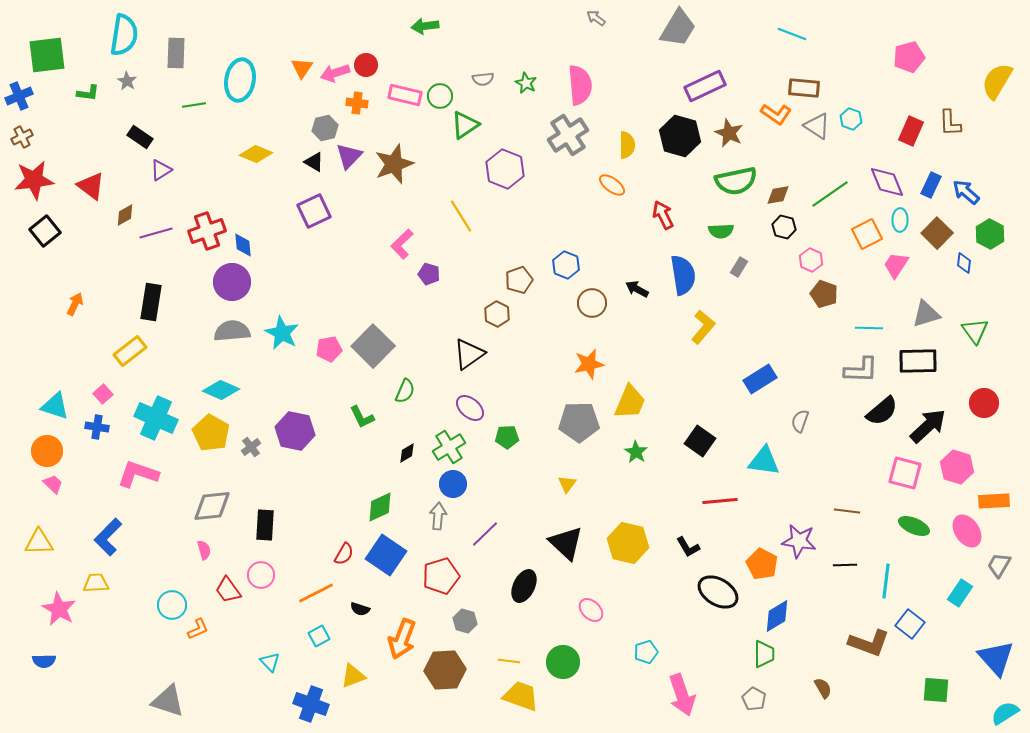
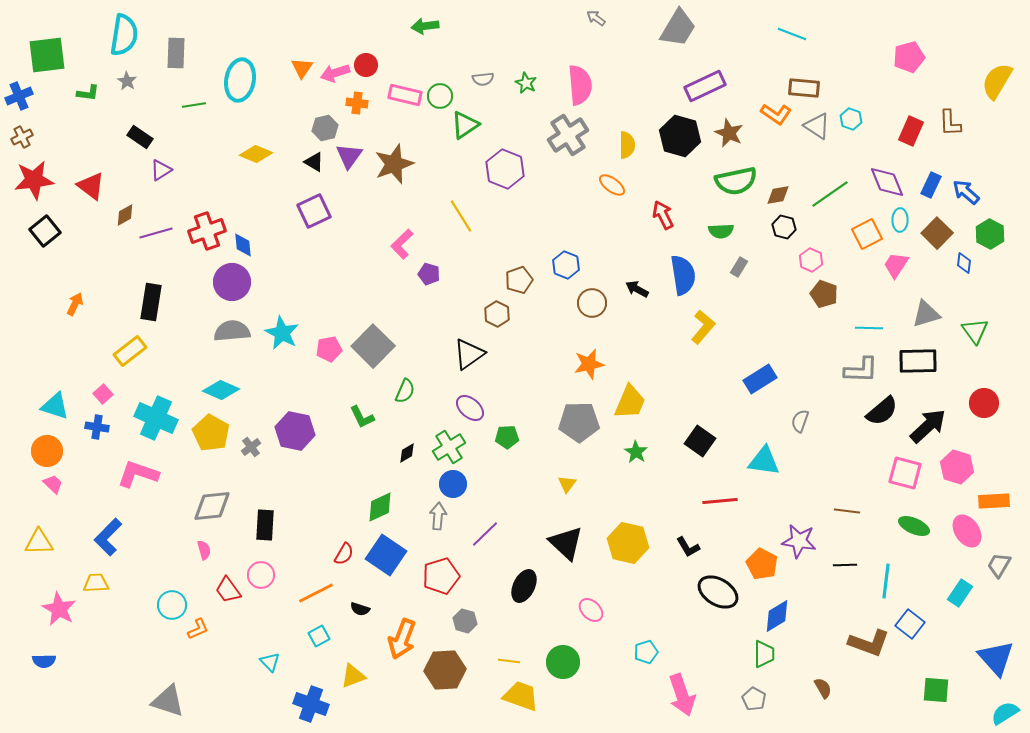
purple triangle at (349, 156): rotated 8 degrees counterclockwise
